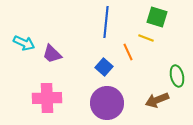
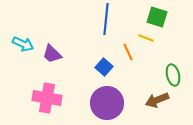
blue line: moved 3 px up
cyan arrow: moved 1 px left, 1 px down
green ellipse: moved 4 px left, 1 px up
pink cross: rotated 12 degrees clockwise
